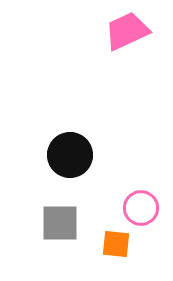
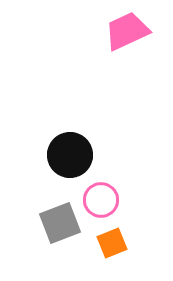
pink circle: moved 40 px left, 8 px up
gray square: rotated 21 degrees counterclockwise
orange square: moved 4 px left, 1 px up; rotated 28 degrees counterclockwise
